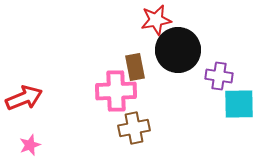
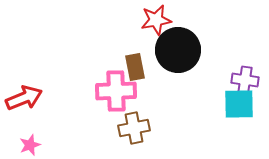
purple cross: moved 26 px right, 4 px down
